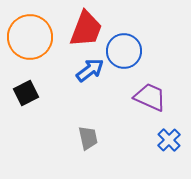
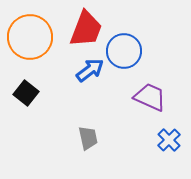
black square: rotated 25 degrees counterclockwise
